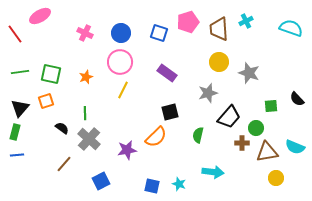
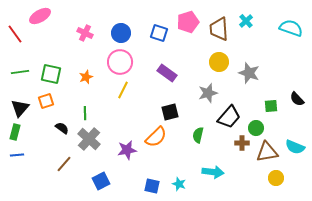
cyan cross at (246, 21): rotated 16 degrees counterclockwise
